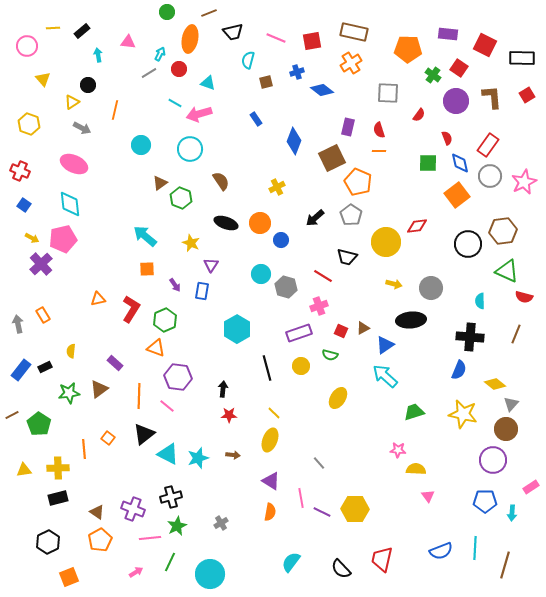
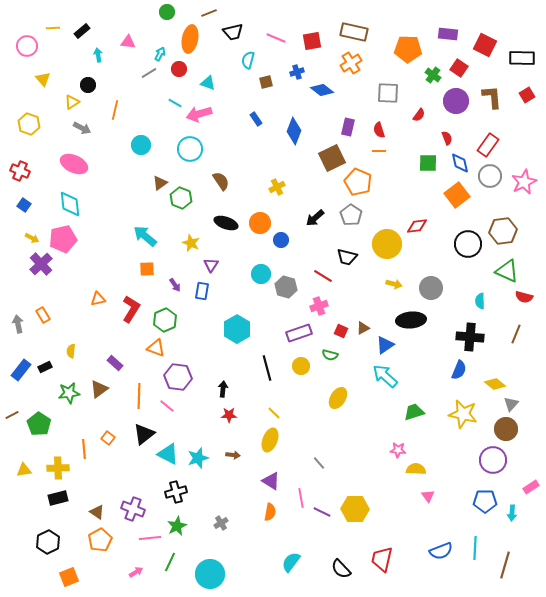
blue diamond at (294, 141): moved 10 px up
yellow circle at (386, 242): moved 1 px right, 2 px down
black cross at (171, 497): moved 5 px right, 5 px up
